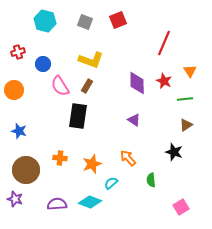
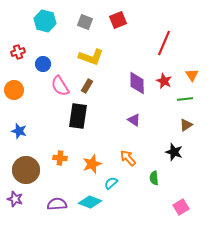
yellow L-shape: moved 3 px up
orange triangle: moved 2 px right, 4 px down
green semicircle: moved 3 px right, 2 px up
